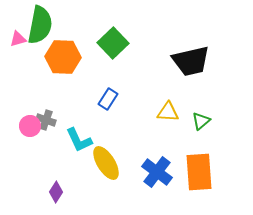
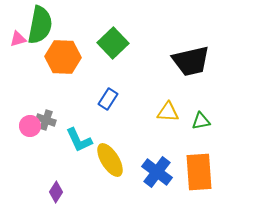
green triangle: rotated 30 degrees clockwise
yellow ellipse: moved 4 px right, 3 px up
